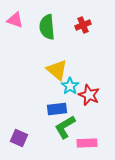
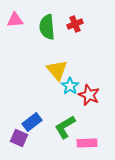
pink triangle: rotated 24 degrees counterclockwise
red cross: moved 8 px left, 1 px up
yellow triangle: rotated 10 degrees clockwise
blue rectangle: moved 25 px left, 13 px down; rotated 30 degrees counterclockwise
